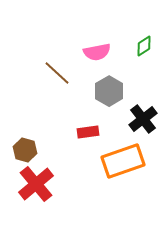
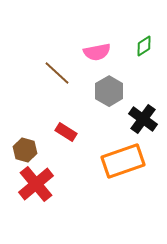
black cross: rotated 16 degrees counterclockwise
red rectangle: moved 22 px left; rotated 40 degrees clockwise
